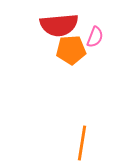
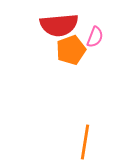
orange pentagon: rotated 16 degrees counterclockwise
orange line: moved 3 px right, 1 px up
